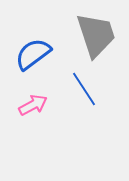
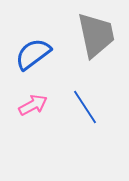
gray trapezoid: rotated 6 degrees clockwise
blue line: moved 1 px right, 18 px down
